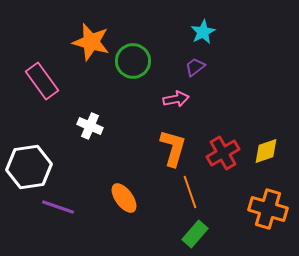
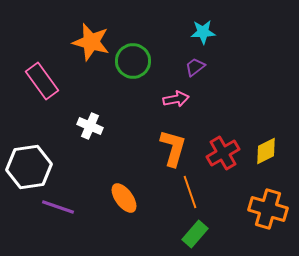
cyan star: rotated 25 degrees clockwise
yellow diamond: rotated 8 degrees counterclockwise
